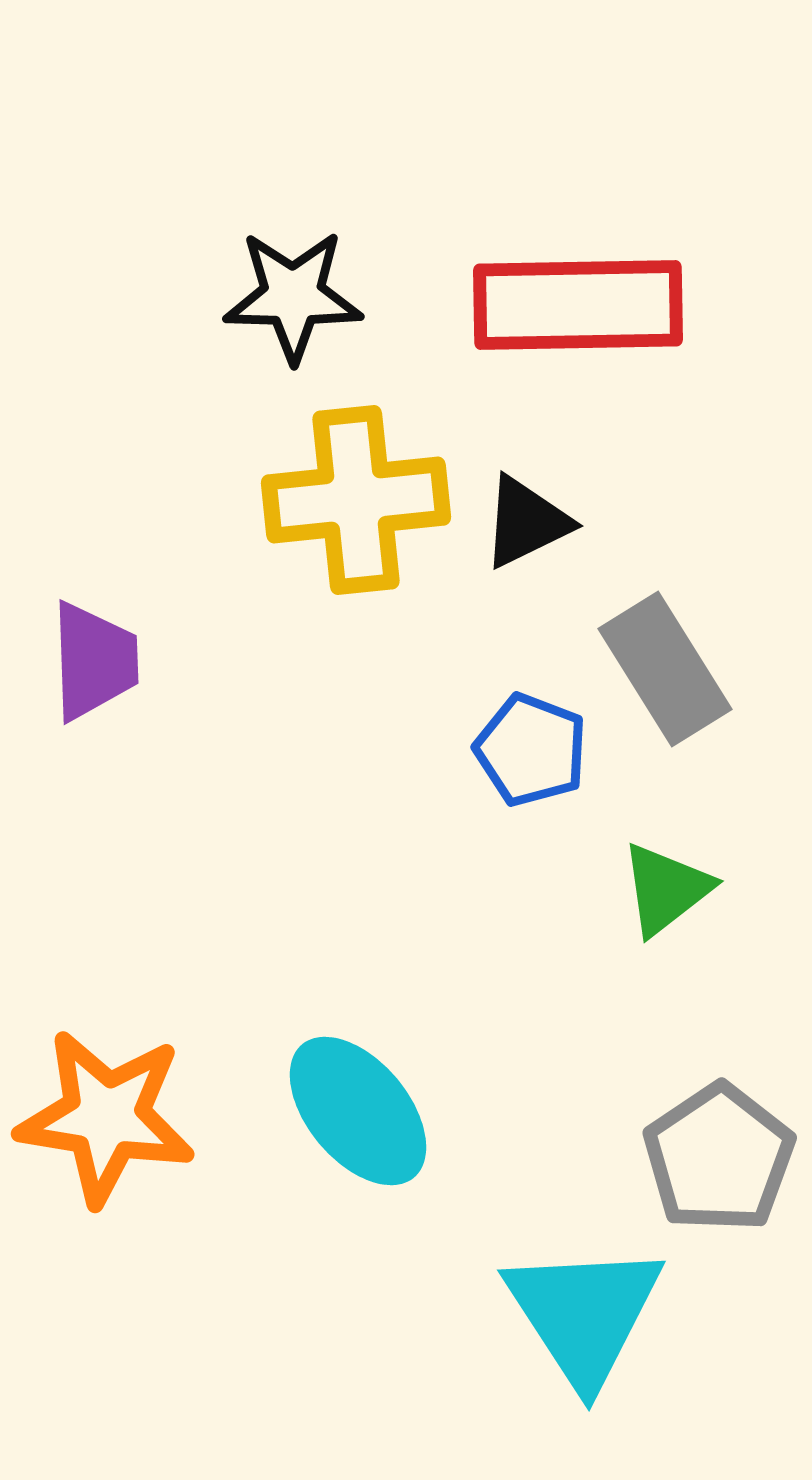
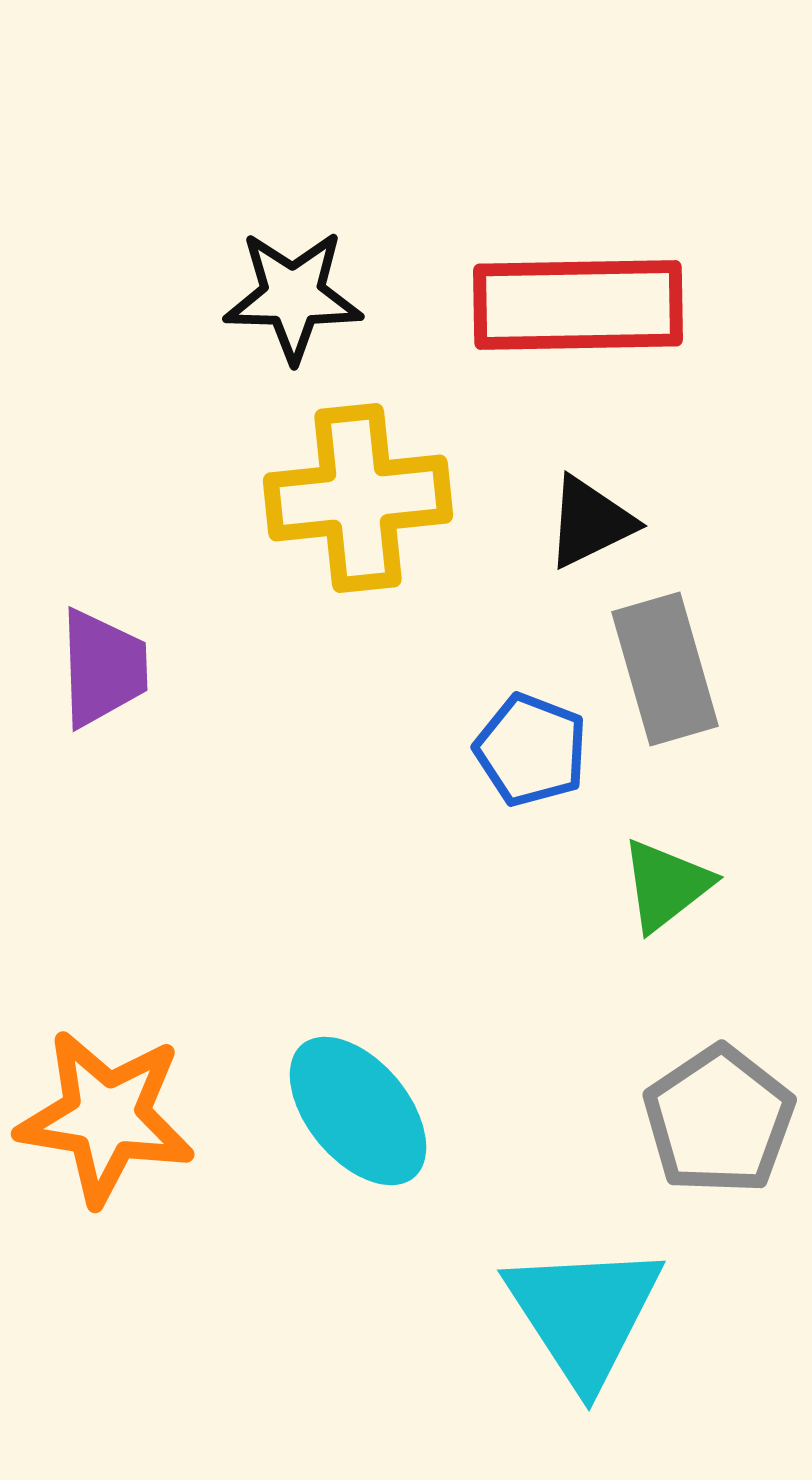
yellow cross: moved 2 px right, 2 px up
black triangle: moved 64 px right
purple trapezoid: moved 9 px right, 7 px down
gray rectangle: rotated 16 degrees clockwise
green triangle: moved 4 px up
gray pentagon: moved 38 px up
